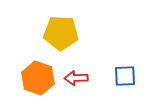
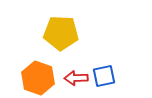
blue square: moved 21 px left; rotated 10 degrees counterclockwise
